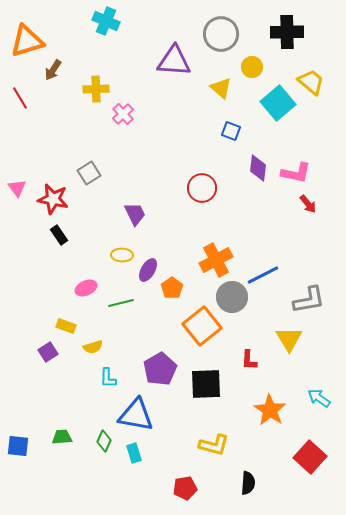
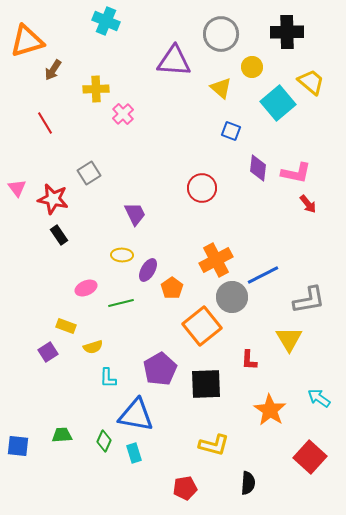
red line at (20, 98): moved 25 px right, 25 px down
green trapezoid at (62, 437): moved 2 px up
